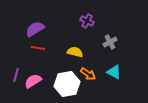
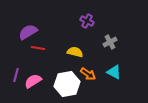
purple semicircle: moved 7 px left, 3 px down
